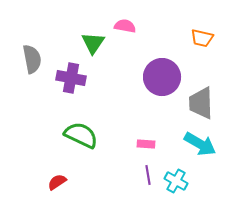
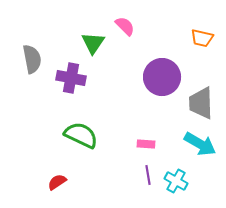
pink semicircle: rotated 35 degrees clockwise
